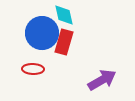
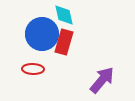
blue circle: moved 1 px down
purple arrow: rotated 20 degrees counterclockwise
